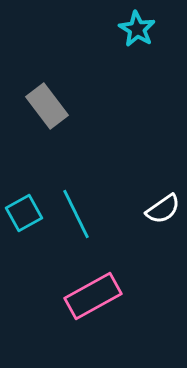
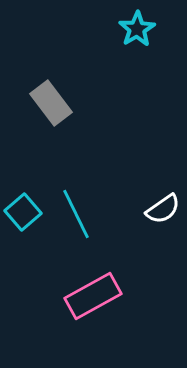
cyan star: rotated 9 degrees clockwise
gray rectangle: moved 4 px right, 3 px up
cyan square: moved 1 px left, 1 px up; rotated 12 degrees counterclockwise
